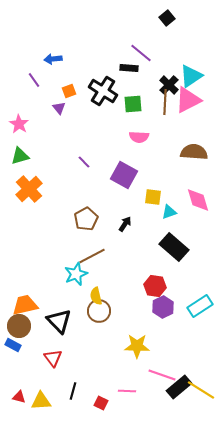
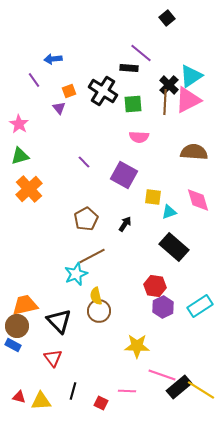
brown circle at (19, 326): moved 2 px left
